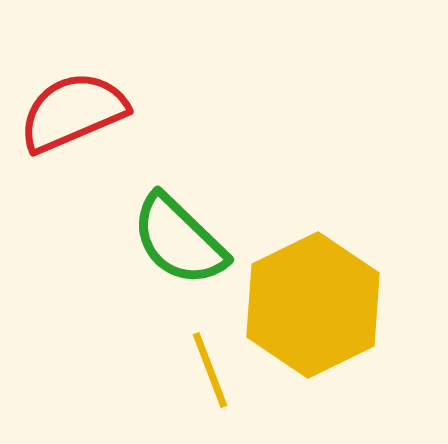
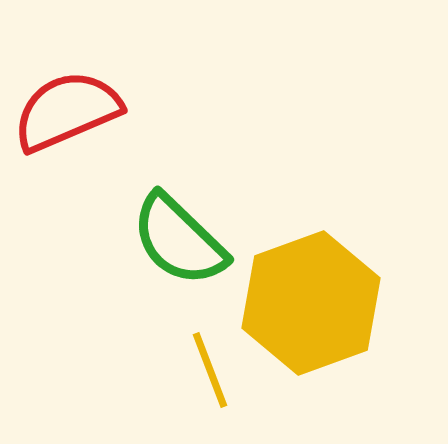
red semicircle: moved 6 px left, 1 px up
yellow hexagon: moved 2 px left, 2 px up; rotated 6 degrees clockwise
